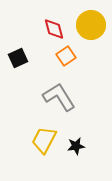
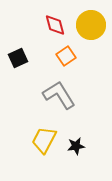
red diamond: moved 1 px right, 4 px up
gray L-shape: moved 2 px up
